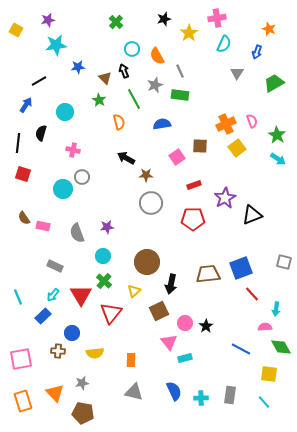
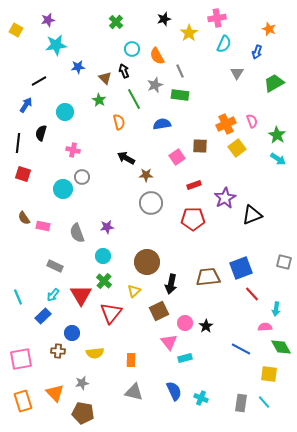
brown trapezoid at (208, 274): moved 3 px down
gray rectangle at (230, 395): moved 11 px right, 8 px down
cyan cross at (201, 398): rotated 24 degrees clockwise
